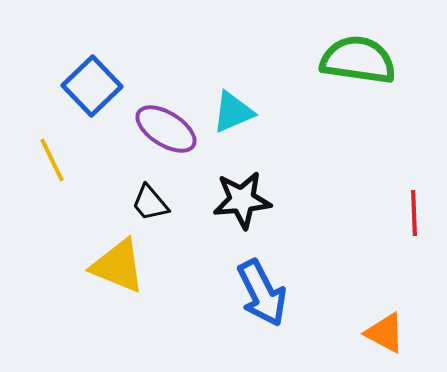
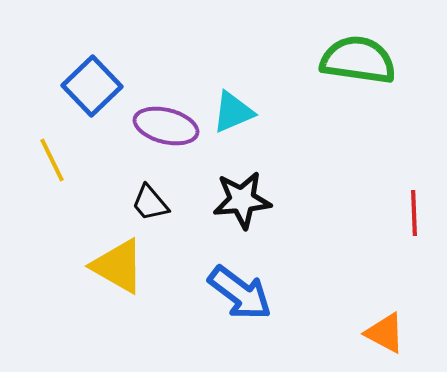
purple ellipse: moved 3 px up; rotated 18 degrees counterclockwise
yellow triangle: rotated 8 degrees clockwise
blue arrow: moved 22 px left; rotated 26 degrees counterclockwise
